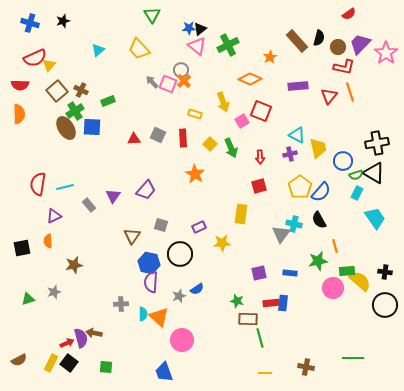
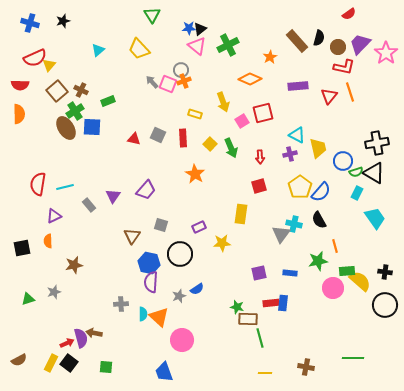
orange cross at (184, 81): rotated 24 degrees clockwise
red square at (261, 111): moved 2 px right, 2 px down; rotated 35 degrees counterclockwise
red triangle at (134, 139): rotated 16 degrees clockwise
green semicircle at (356, 175): moved 3 px up
green star at (237, 301): moved 6 px down
